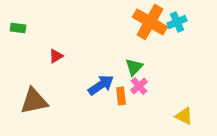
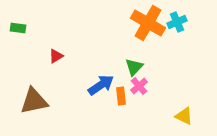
orange cross: moved 2 px left, 1 px down
